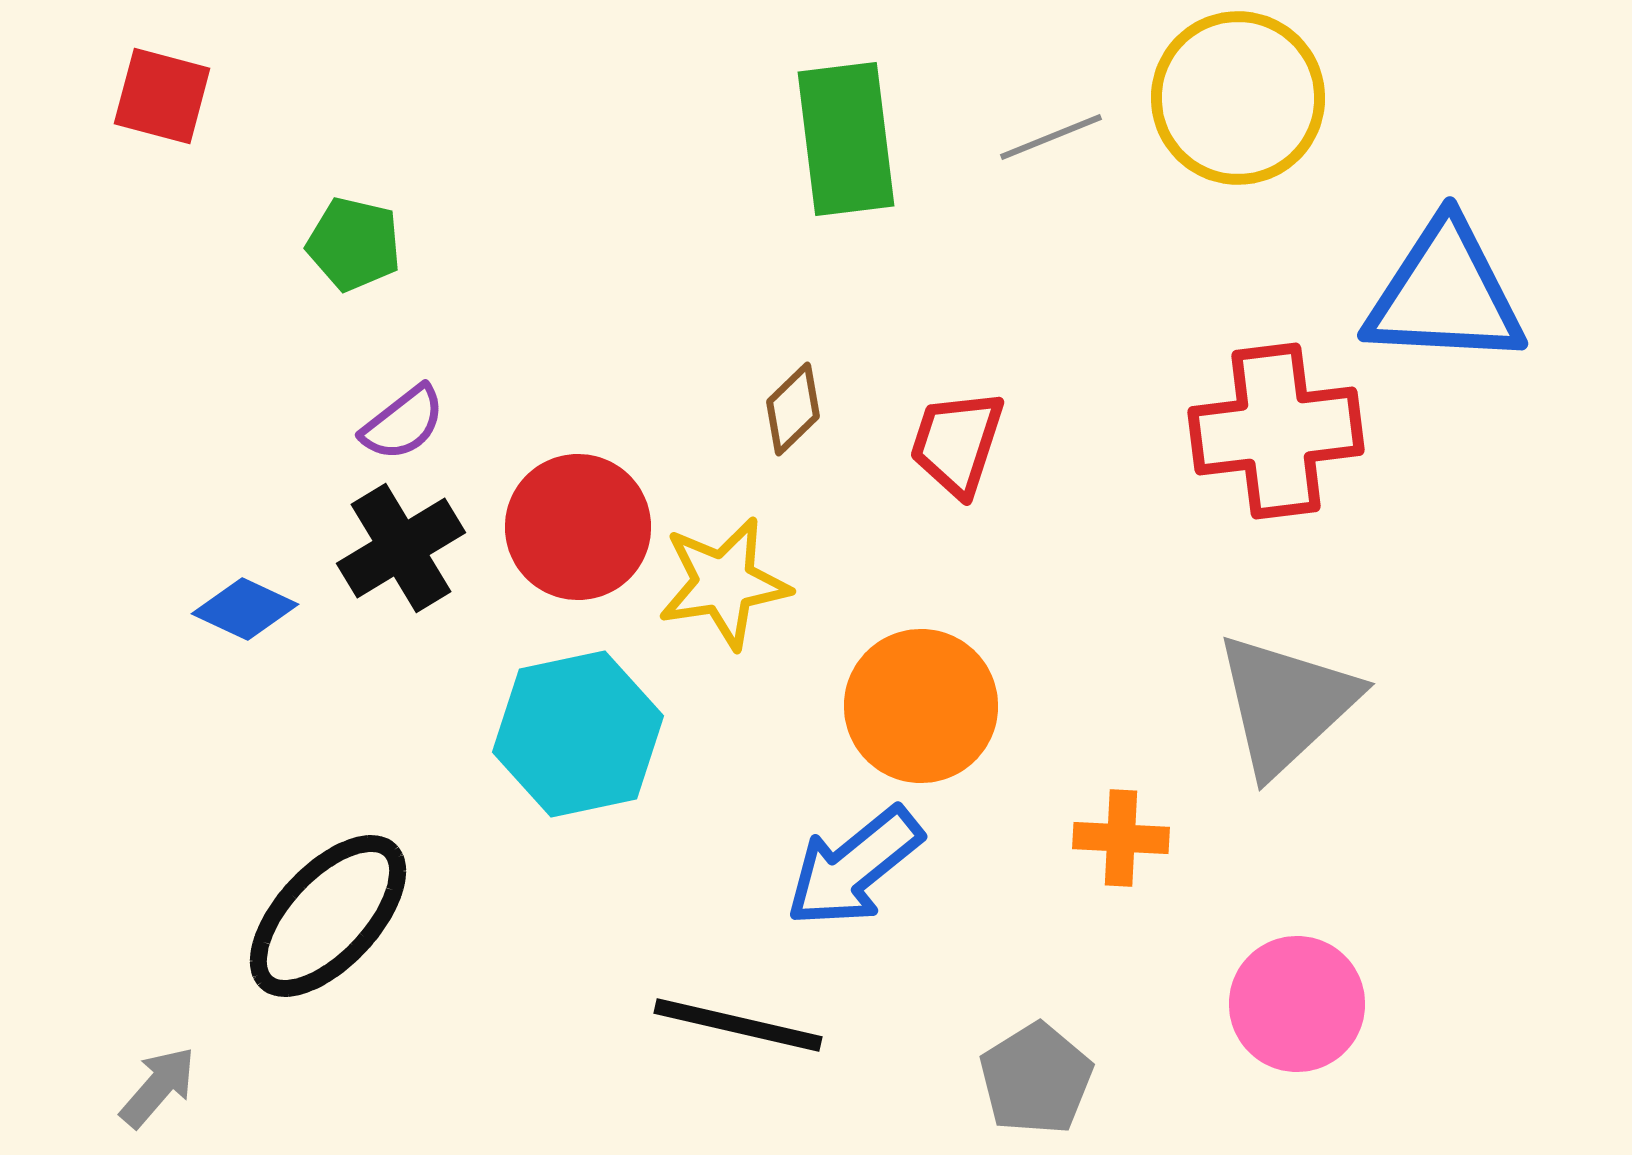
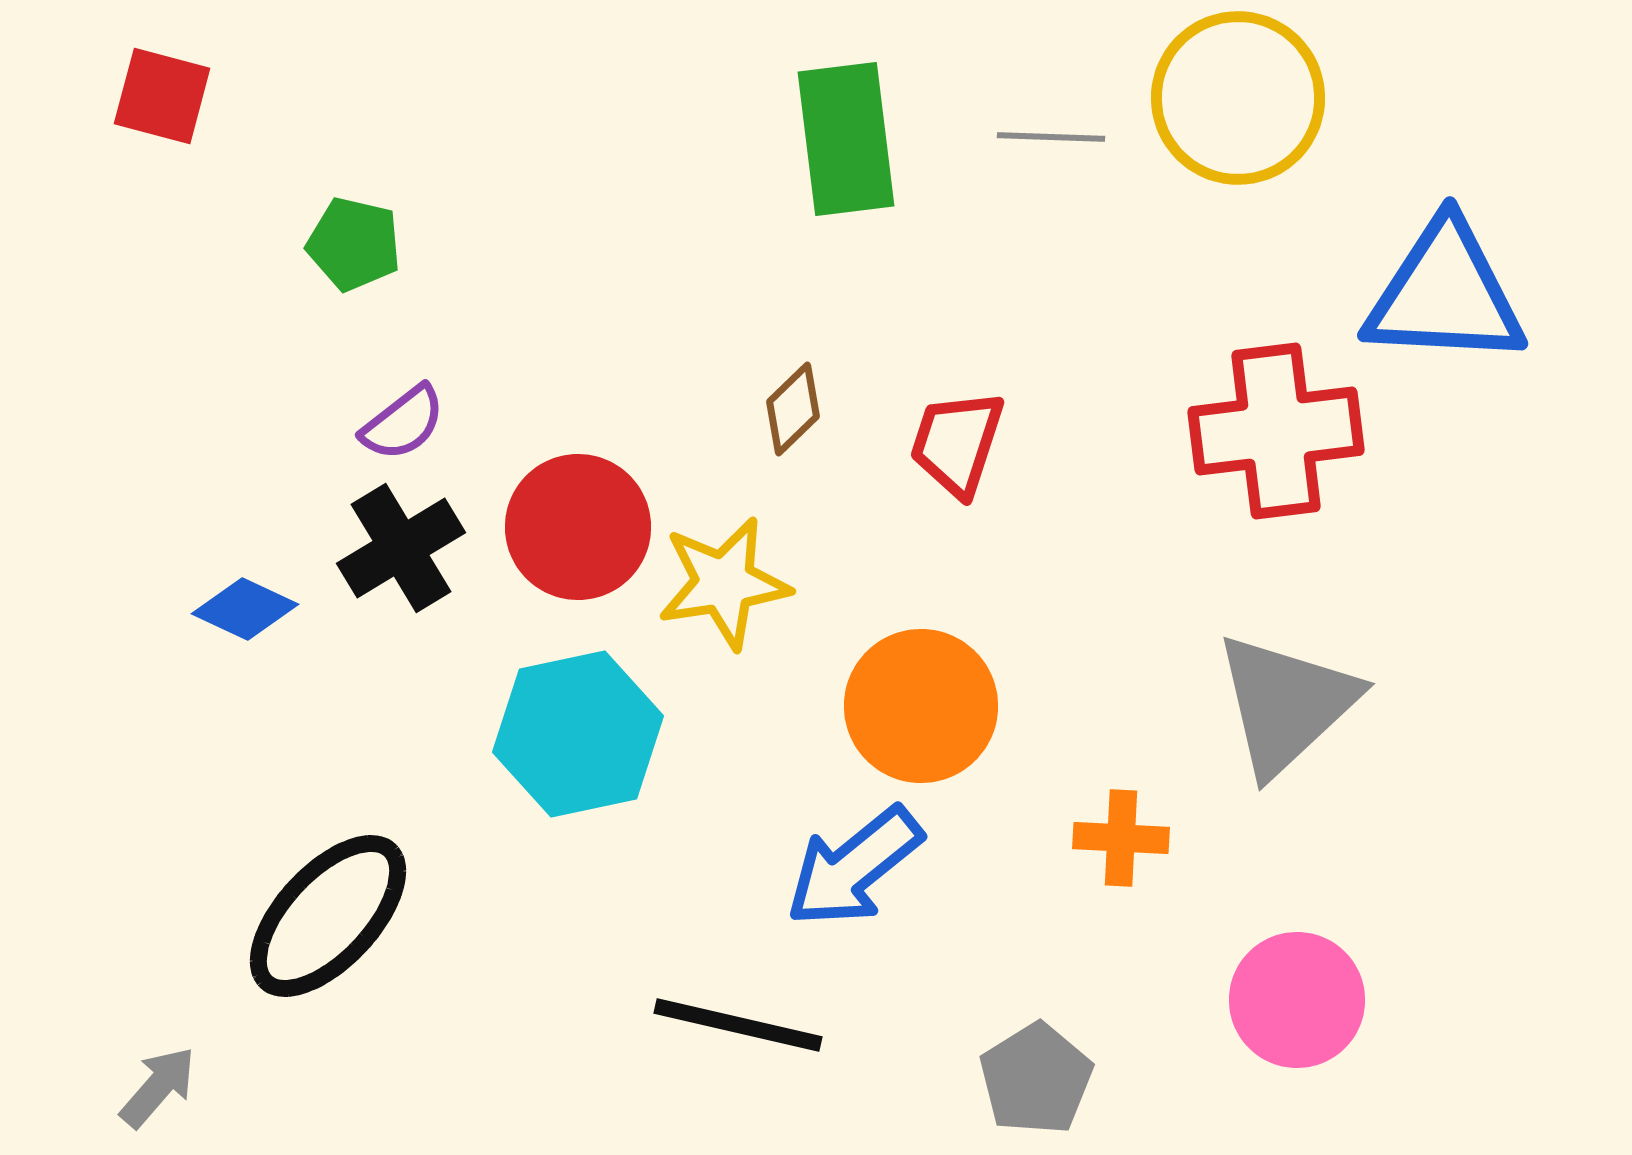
gray line: rotated 24 degrees clockwise
pink circle: moved 4 px up
